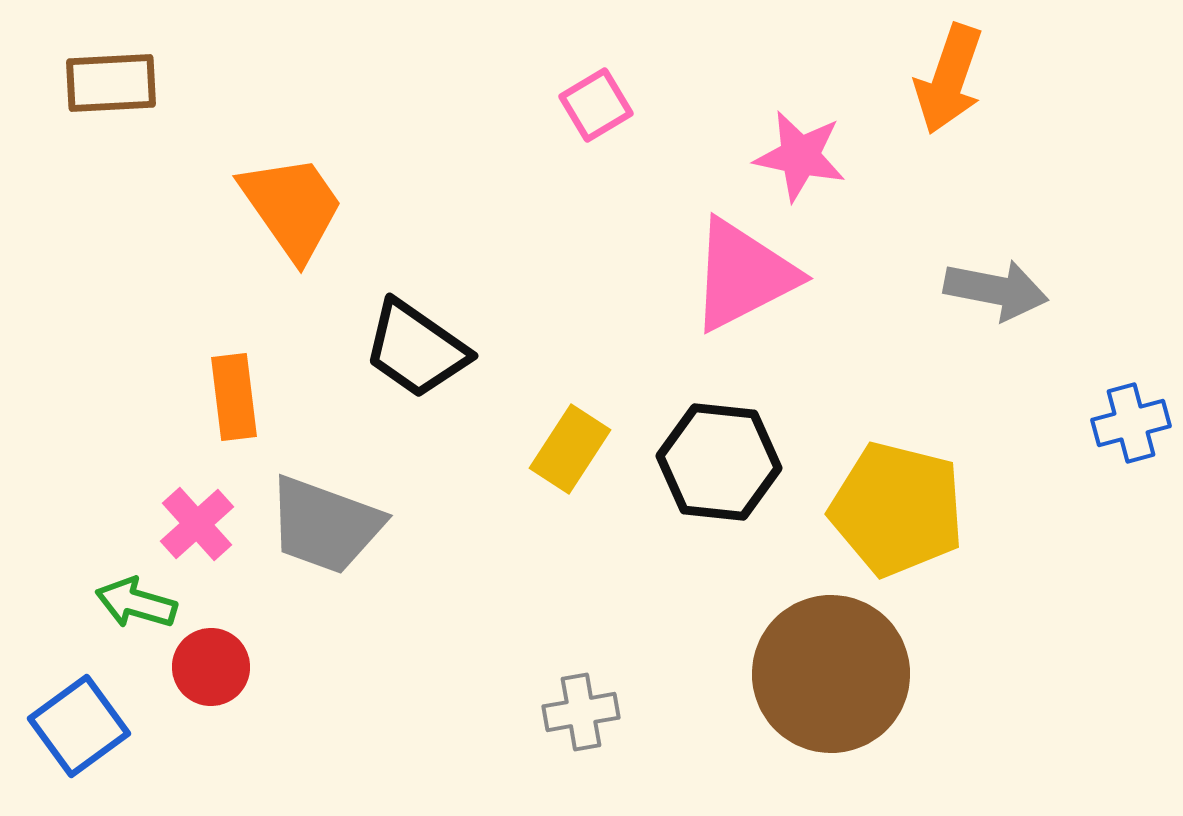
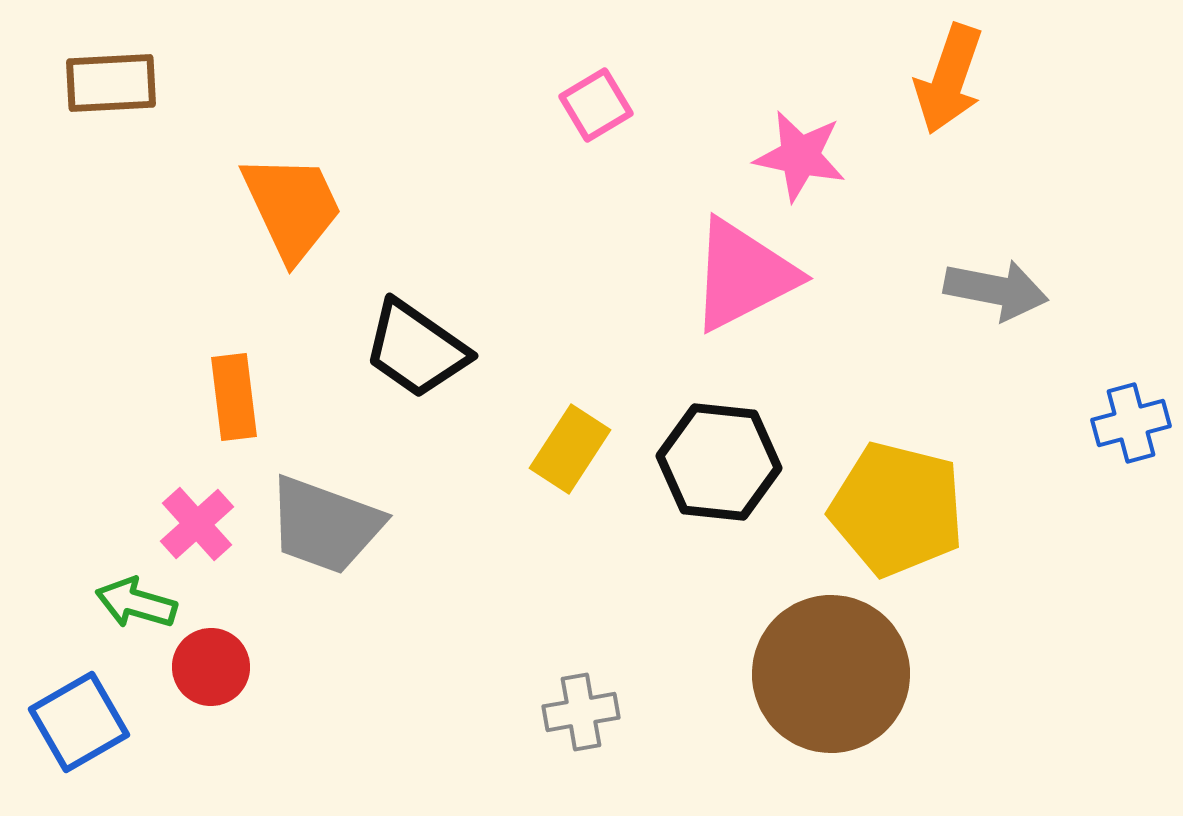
orange trapezoid: rotated 10 degrees clockwise
blue square: moved 4 px up; rotated 6 degrees clockwise
